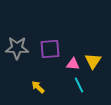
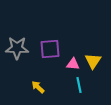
cyan line: rotated 14 degrees clockwise
